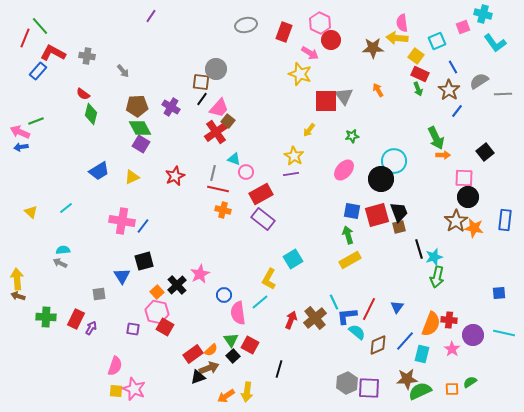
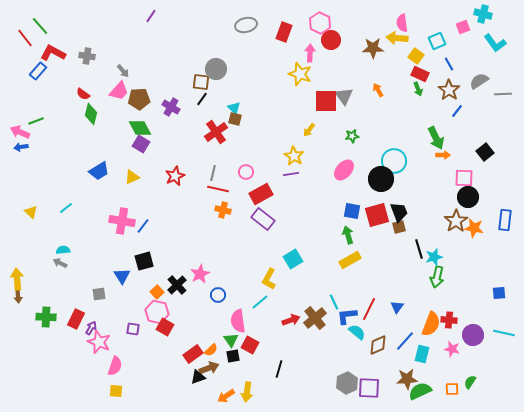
red line at (25, 38): rotated 60 degrees counterclockwise
pink arrow at (310, 53): rotated 120 degrees counterclockwise
blue line at (453, 67): moved 4 px left, 3 px up
brown pentagon at (137, 106): moved 2 px right, 7 px up
pink trapezoid at (219, 108): moved 100 px left, 17 px up
brown square at (228, 121): moved 7 px right, 2 px up; rotated 24 degrees counterclockwise
cyan triangle at (234, 159): moved 51 px up; rotated 24 degrees clockwise
blue circle at (224, 295): moved 6 px left
brown arrow at (18, 296): rotated 112 degrees counterclockwise
pink semicircle at (238, 313): moved 8 px down
red arrow at (291, 320): rotated 48 degrees clockwise
pink star at (452, 349): rotated 21 degrees counterclockwise
black square at (233, 356): rotated 32 degrees clockwise
green semicircle at (470, 382): rotated 24 degrees counterclockwise
pink star at (134, 389): moved 35 px left, 47 px up
